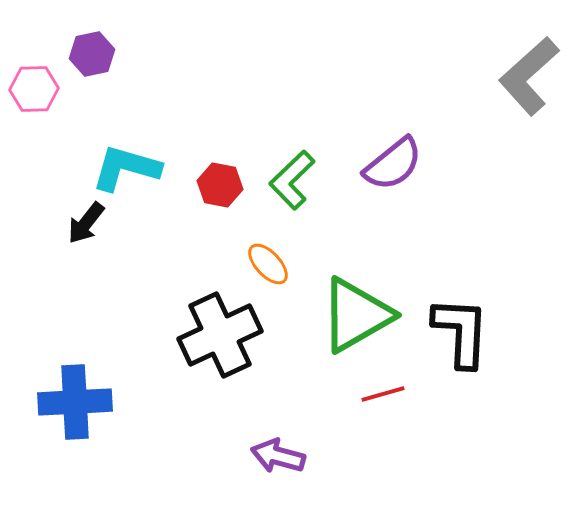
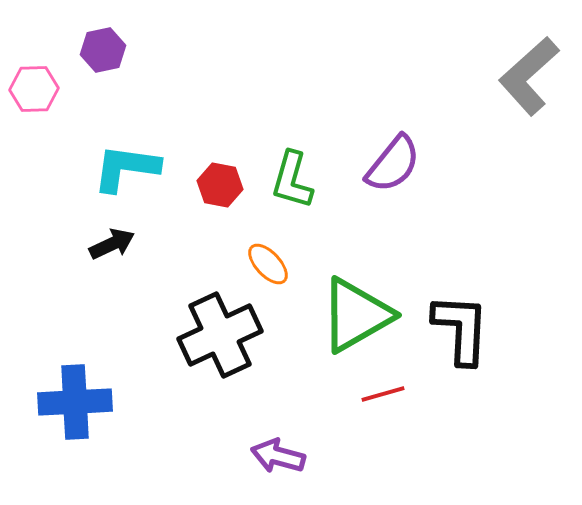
purple hexagon: moved 11 px right, 4 px up
purple semicircle: rotated 12 degrees counterclockwise
cyan L-shape: rotated 8 degrees counterclockwise
green L-shape: rotated 30 degrees counterclockwise
black arrow: moved 26 px right, 21 px down; rotated 153 degrees counterclockwise
black L-shape: moved 3 px up
